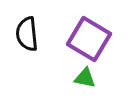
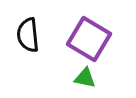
black semicircle: moved 1 px right, 1 px down
